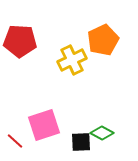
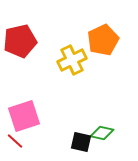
red pentagon: rotated 16 degrees counterclockwise
pink square: moved 20 px left, 9 px up
green diamond: rotated 15 degrees counterclockwise
black square: rotated 15 degrees clockwise
